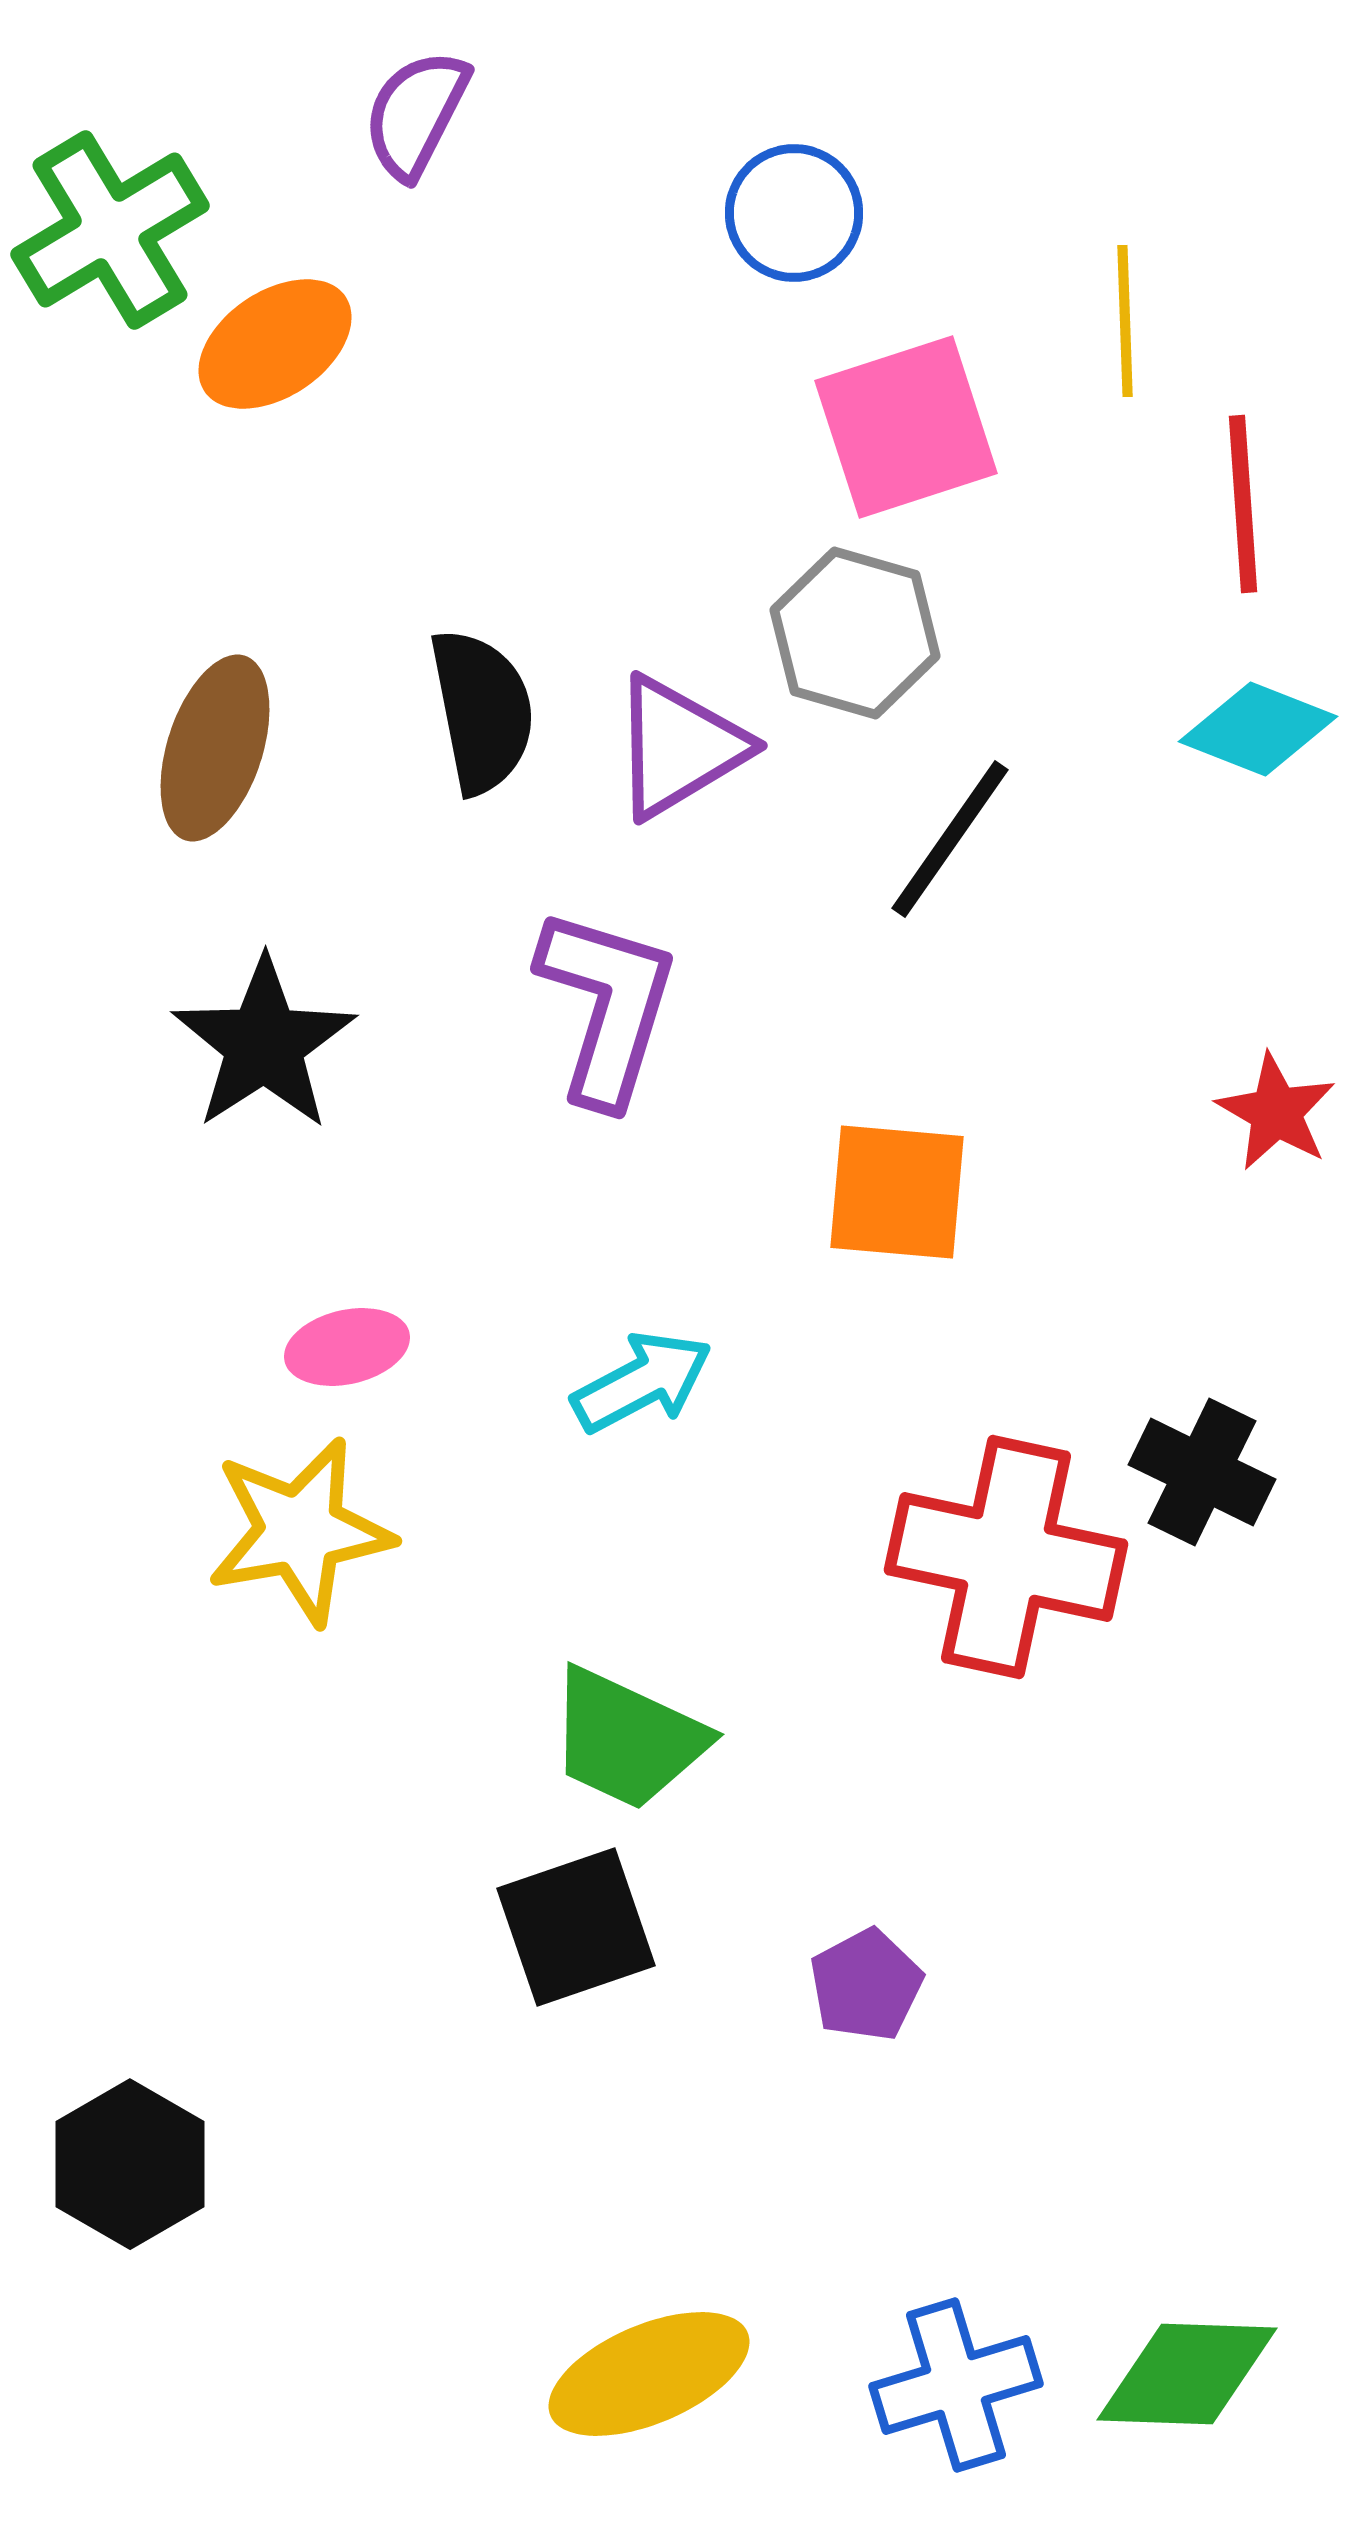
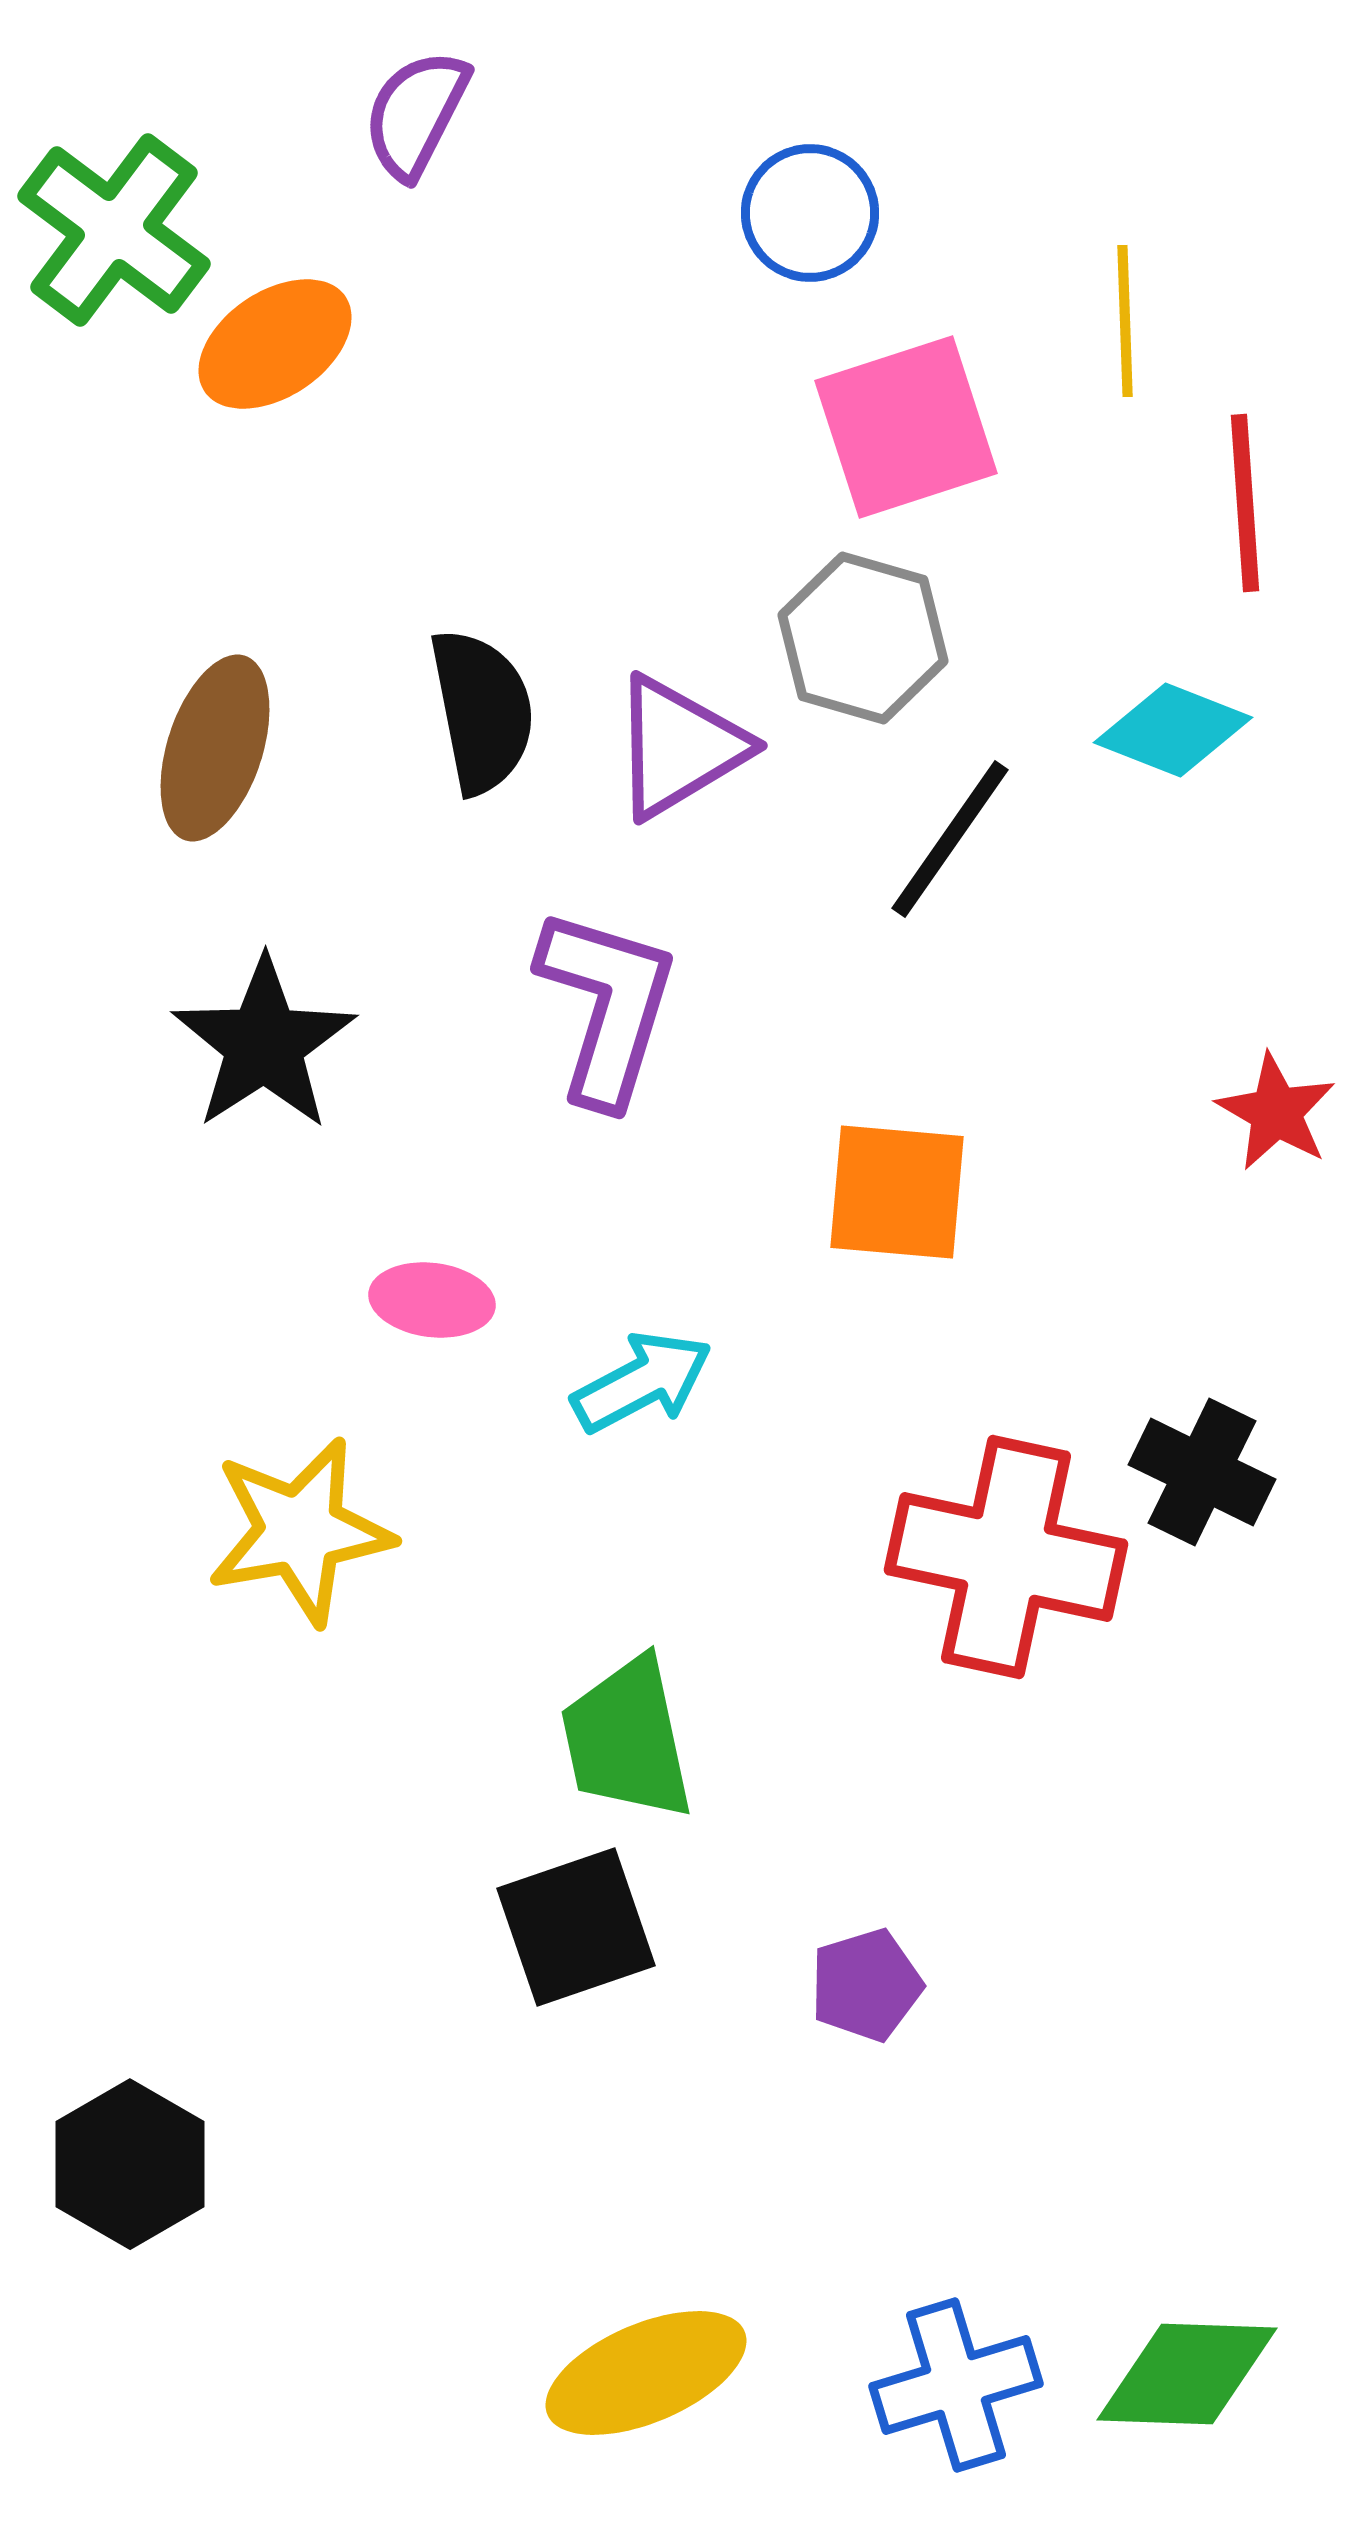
blue circle: moved 16 px right
green cross: moved 4 px right; rotated 22 degrees counterclockwise
red line: moved 2 px right, 1 px up
gray hexagon: moved 8 px right, 5 px down
cyan diamond: moved 85 px left, 1 px down
pink ellipse: moved 85 px right, 47 px up; rotated 20 degrees clockwise
green trapezoid: rotated 53 degrees clockwise
purple pentagon: rotated 11 degrees clockwise
yellow ellipse: moved 3 px left, 1 px up
